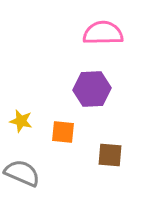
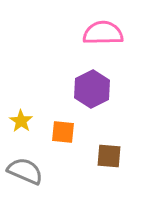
purple hexagon: rotated 24 degrees counterclockwise
yellow star: rotated 20 degrees clockwise
brown square: moved 1 px left, 1 px down
gray semicircle: moved 3 px right, 2 px up
